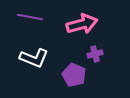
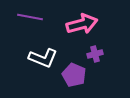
white L-shape: moved 9 px right
